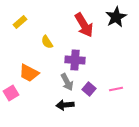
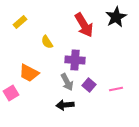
purple square: moved 4 px up
